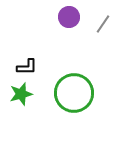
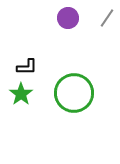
purple circle: moved 1 px left, 1 px down
gray line: moved 4 px right, 6 px up
green star: rotated 20 degrees counterclockwise
